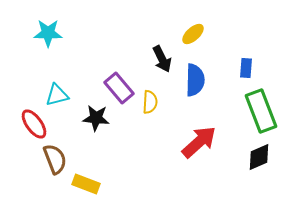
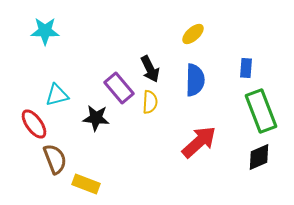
cyan star: moved 3 px left, 2 px up
black arrow: moved 12 px left, 10 px down
